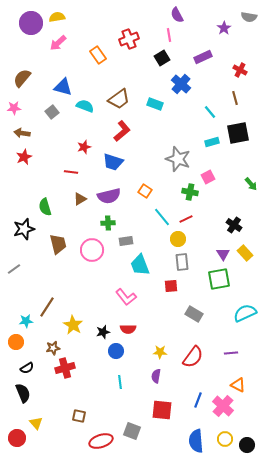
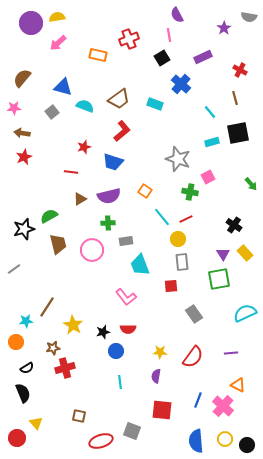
orange rectangle at (98, 55): rotated 42 degrees counterclockwise
green semicircle at (45, 207): moved 4 px right, 9 px down; rotated 78 degrees clockwise
gray rectangle at (194, 314): rotated 24 degrees clockwise
